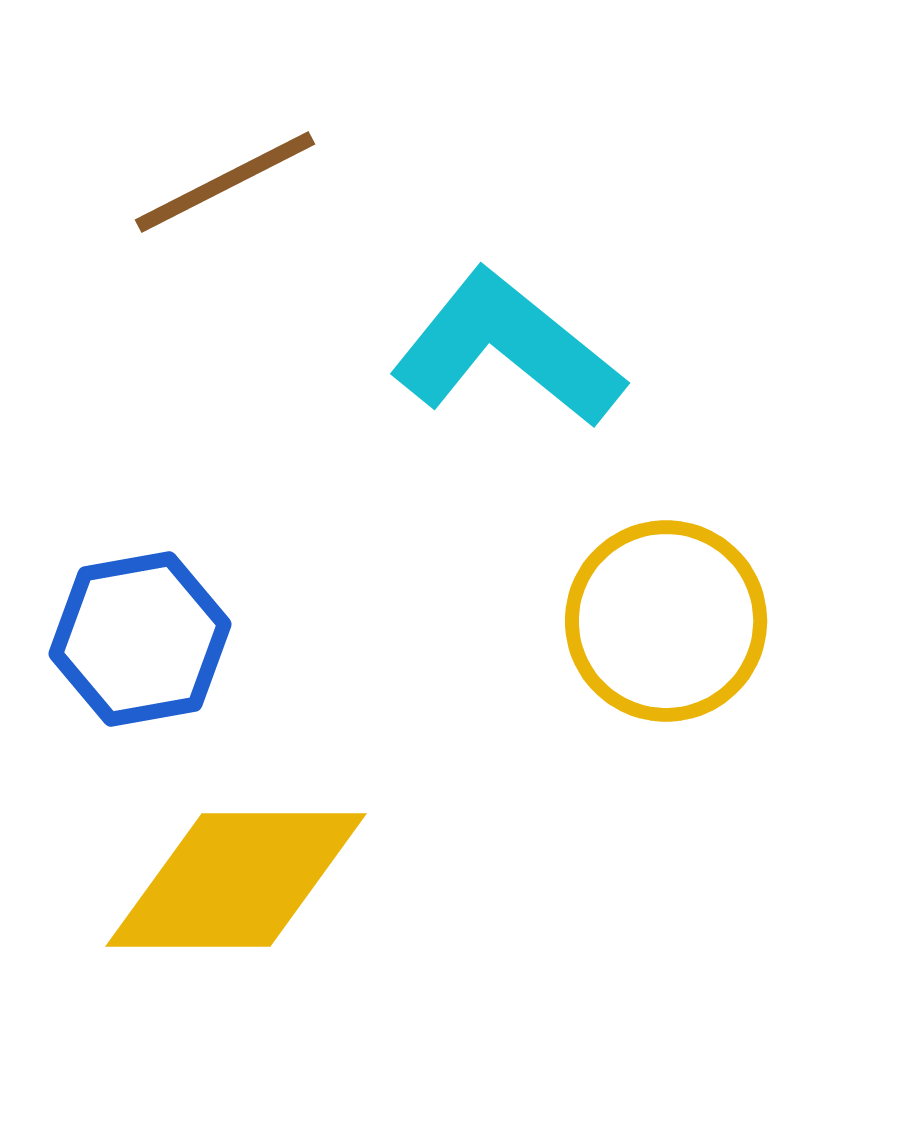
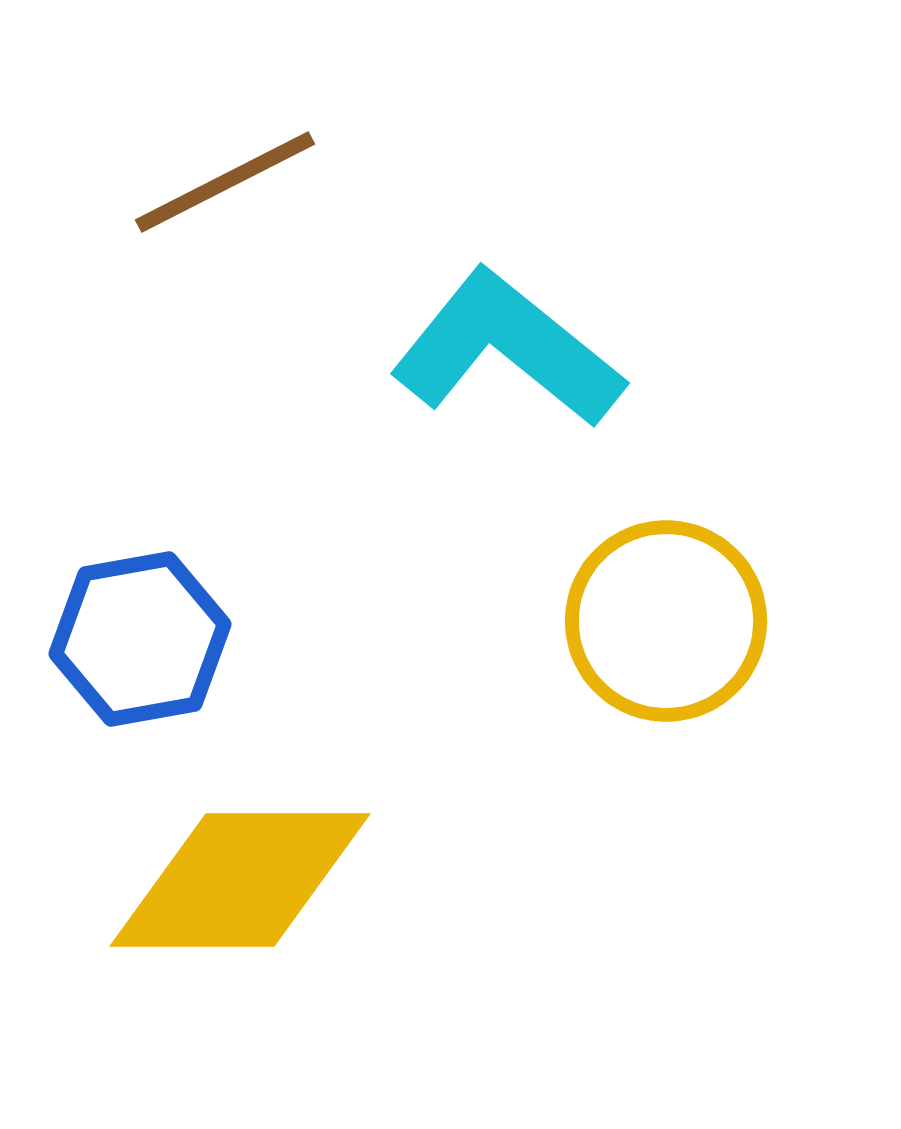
yellow diamond: moved 4 px right
